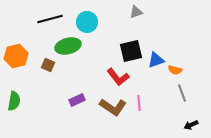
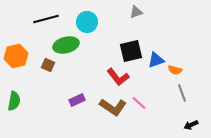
black line: moved 4 px left
green ellipse: moved 2 px left, 1 px up
pink line: rotated 42 degrees counterclockwise
